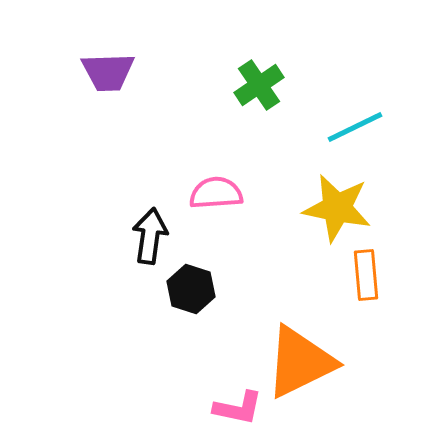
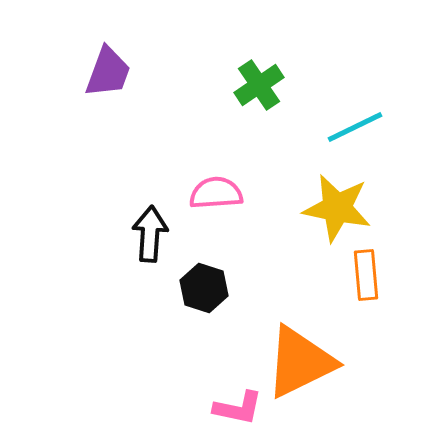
purple trapezoid: rotated 68 degrees counterclockwise
black arrow: moved 2 px up; rotated 4 degrees counterclockwise
black hexagon: moved 13 px right, 1 px up
